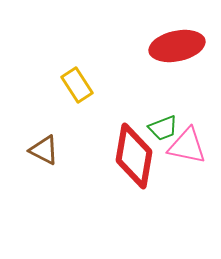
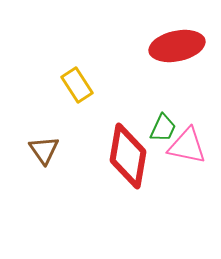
green trapezoid: rotated 44 degrees counterclockwise
brown triangle: rotated 28 degrees clockwise
red diamond: moved 6 px left
